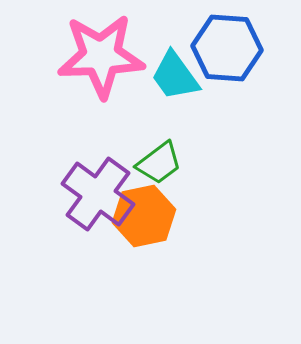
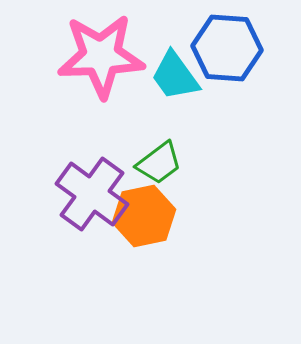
purple cross: moved 6 px left
